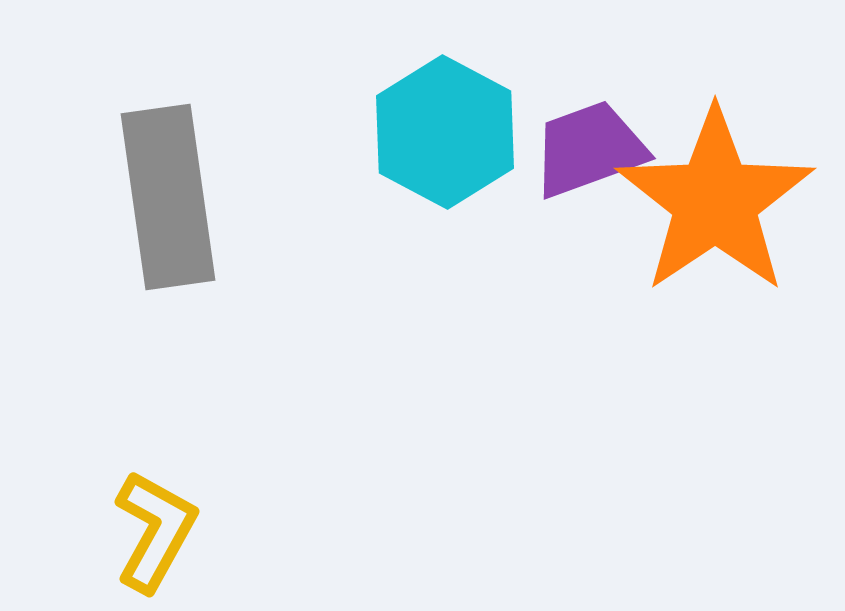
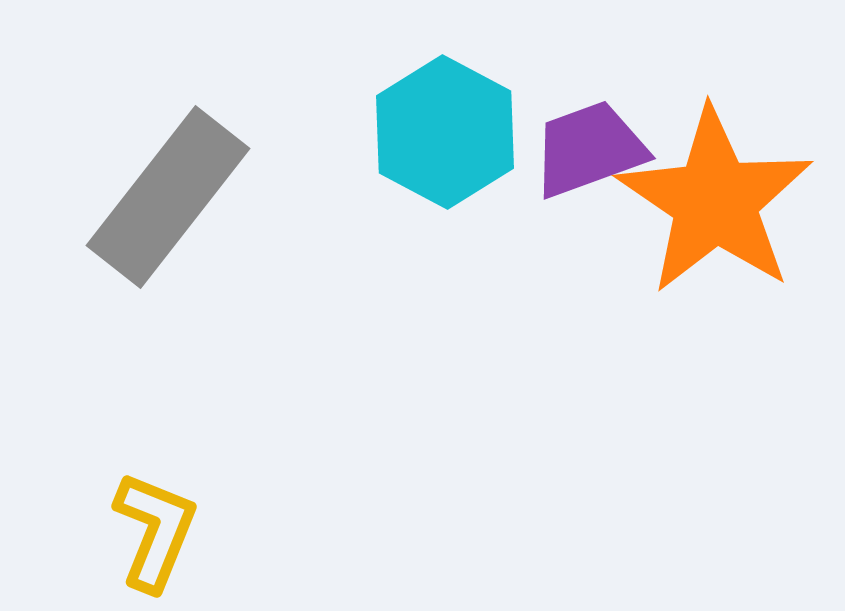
gray rectangle: rotated 46 degrees clockwise
orange star: rotated 4 degrees counterclockwise
yellow L-shape: rotated 7 degrees counterclockwise
